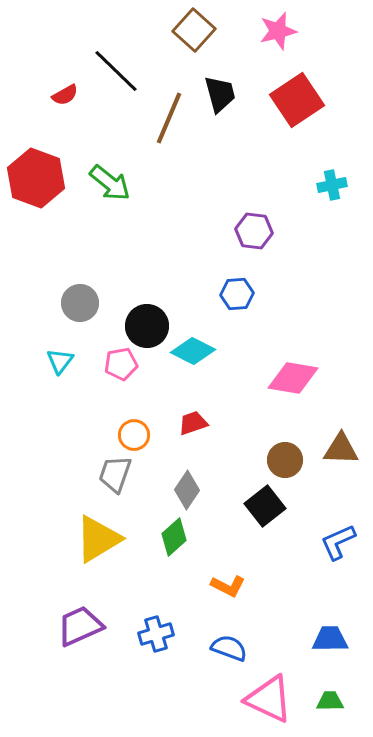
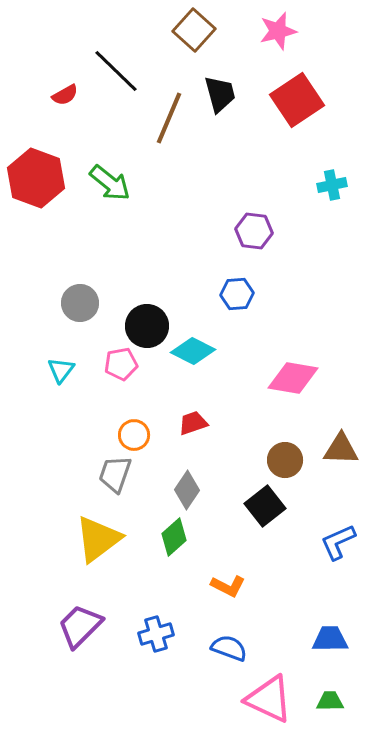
cyan triangle: moved 1 px right, 9 px down
yellow triangle: rotated 6 degrees counterclockwise
purple trapezoid: rotated 21 degrees counterclockwise
